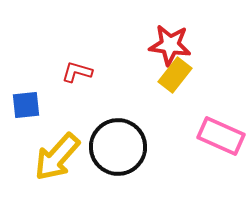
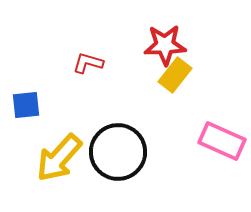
red star: moved 5 px left; rotated 9 degrees counterclockwise
red L-shape: moved 11 px right, 9 px up
pink rectangle: moved 1 px right, 5 px down
black circle: moved 5 px down
yellow arrow: moved 2 px right, 1 px down
